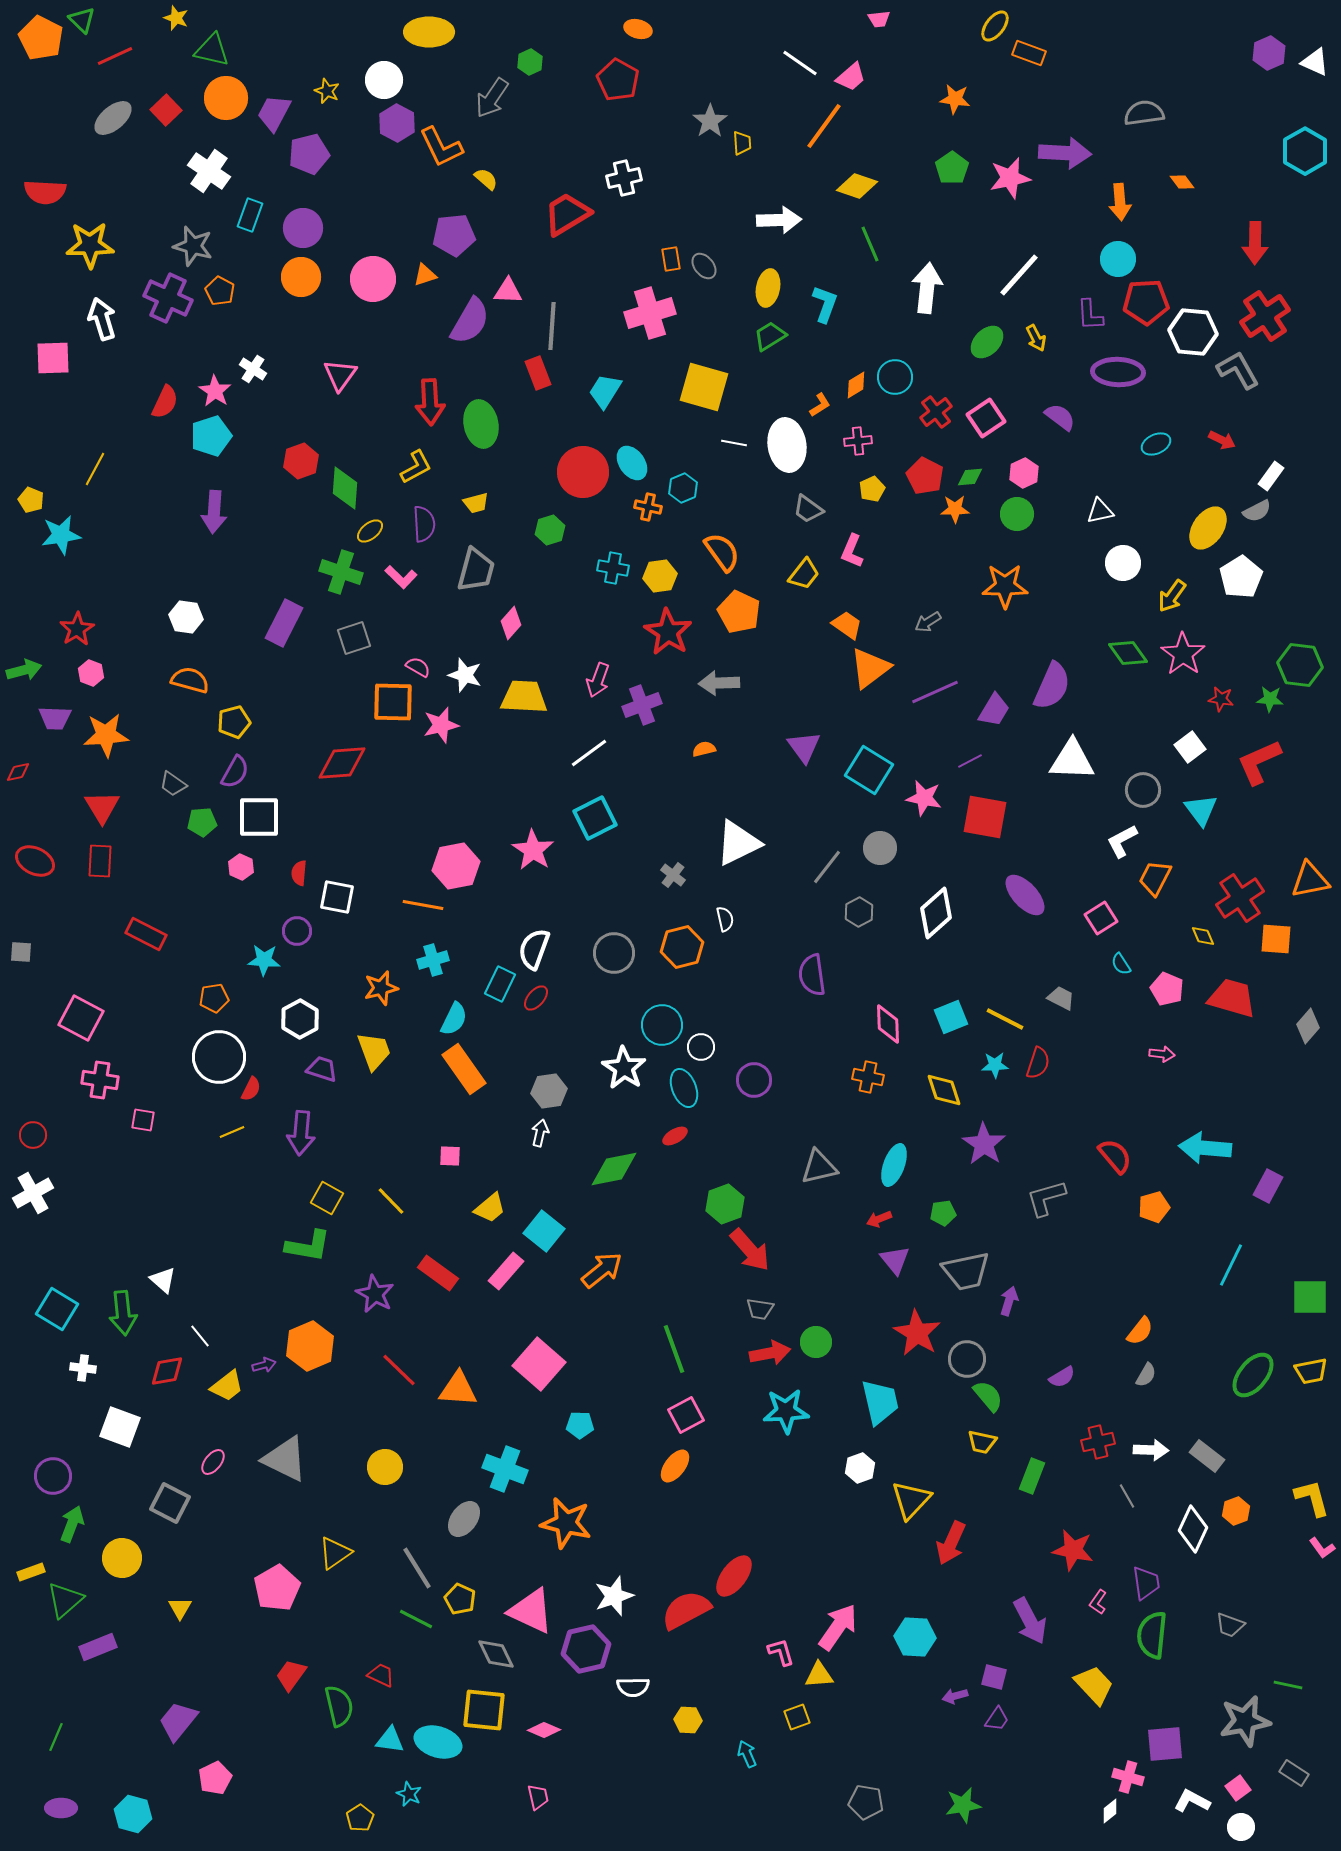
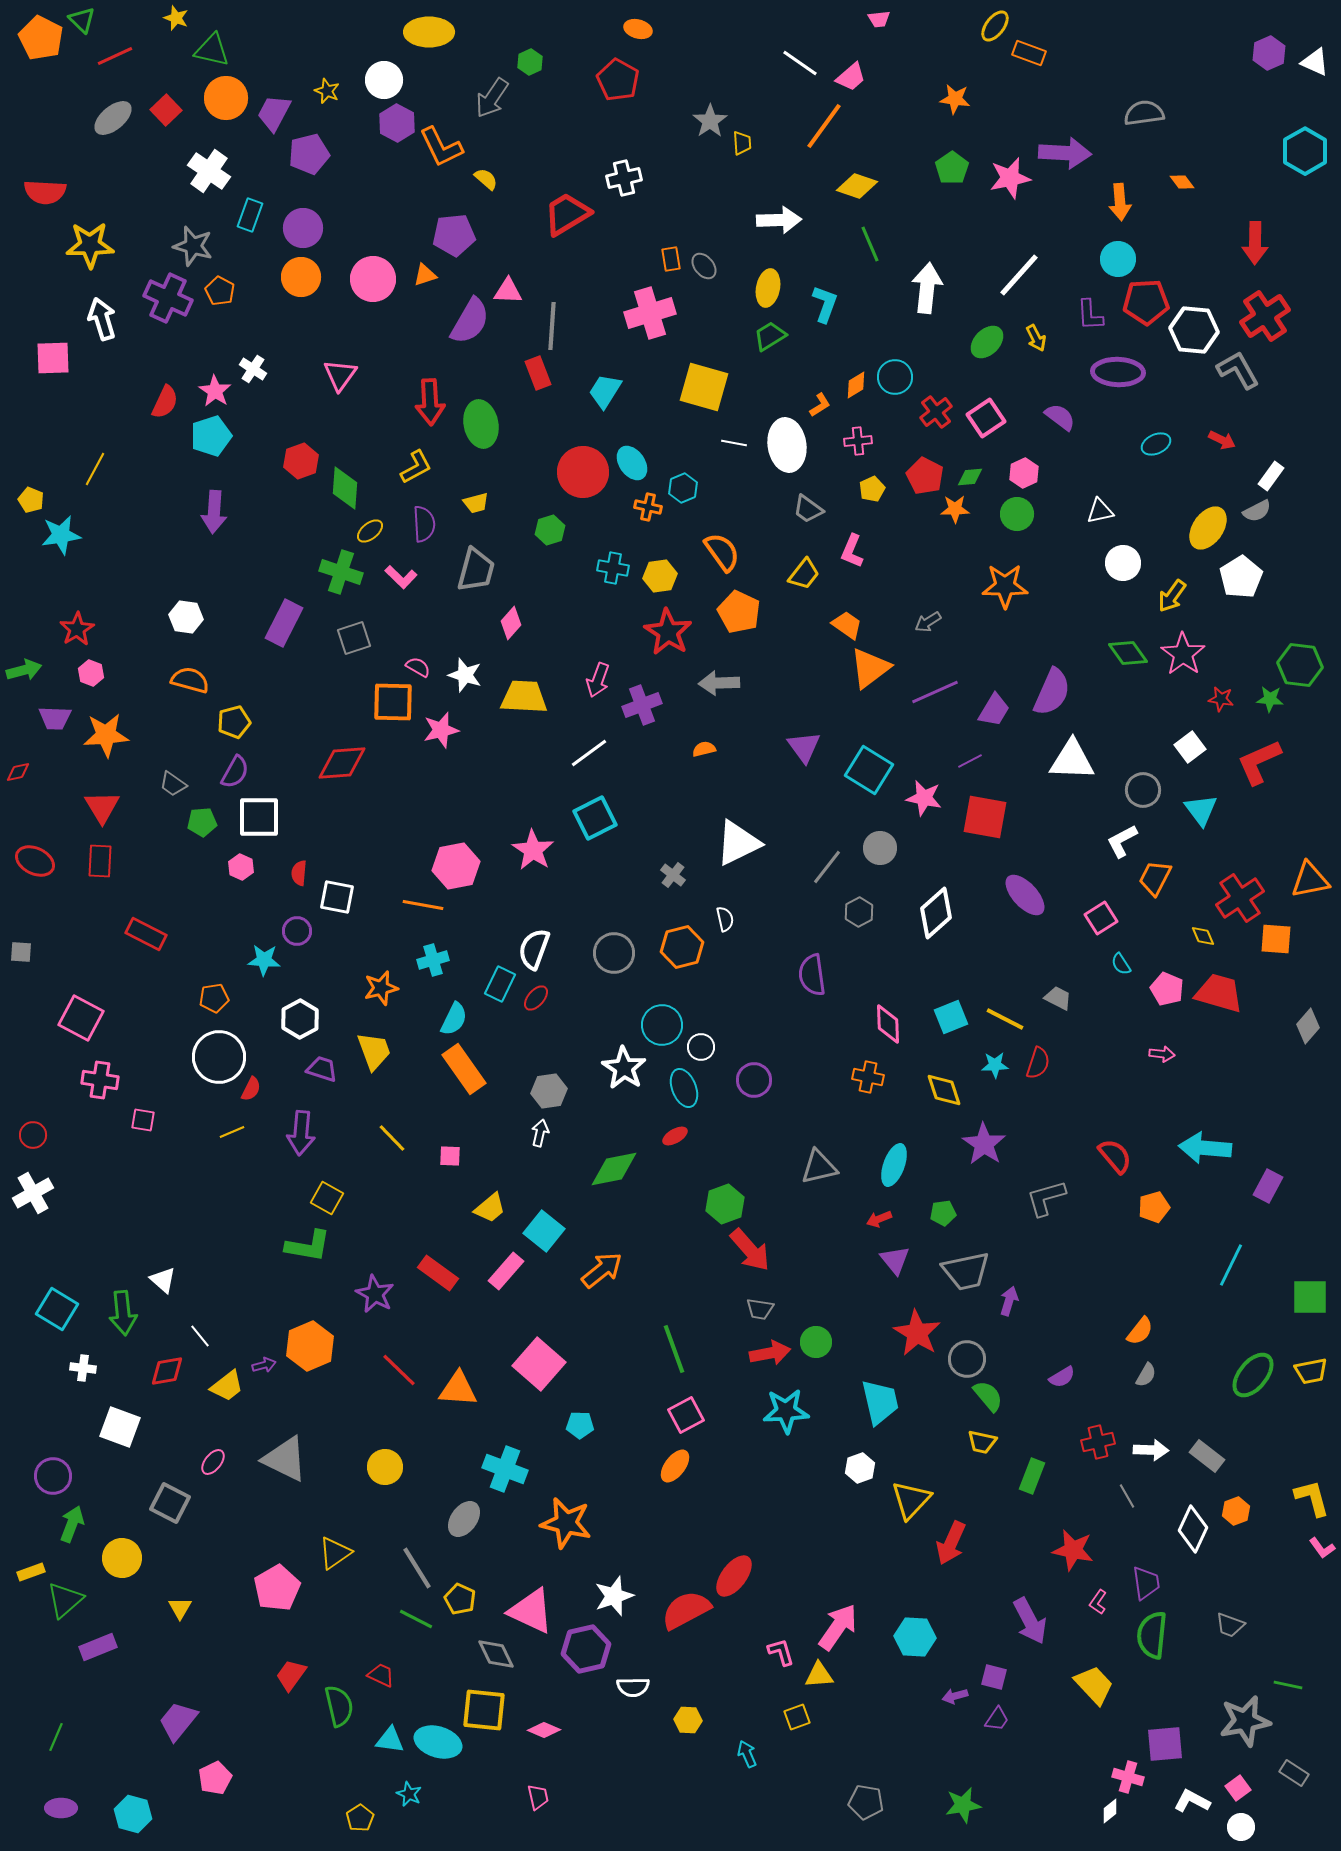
white hexagon at (1193, 332): moved 1 px right, 2 px up
purple semicircle at (1052, 686): moved 6 px down
pink star at (441, 725): moved 5 px down
gray trapezoid at (1061, 998): moved 3 px left
red trapezoid at (1232, 998): moved 13 px left, 5 px up
yellow line at (391, 1201): moved 1 px right, 63 px up
